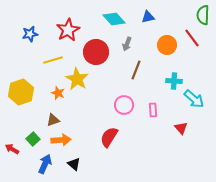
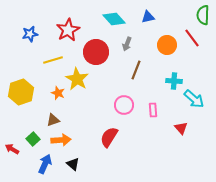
black triangle: moved 1 px left
